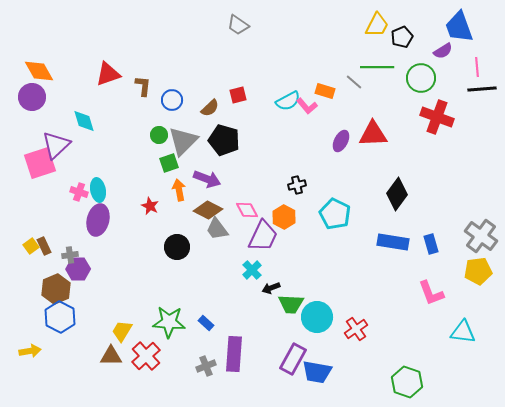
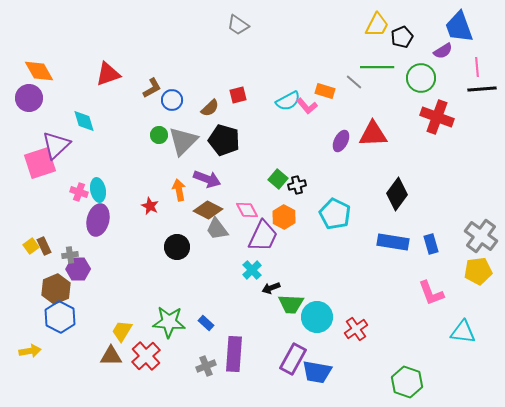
brown L-shape at (143, 86): moved 9 px right, 2 px down; rotated 55 degrees clockwise
purple circle at (32, 97): moved 3 px left, 1 px down
green square at (169, 163): moved 109 px right, 16 px down; rotated 30 degrees counterclockwise
